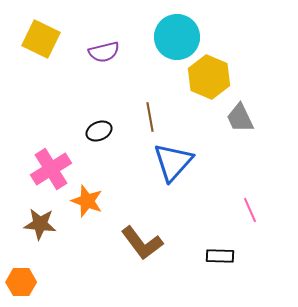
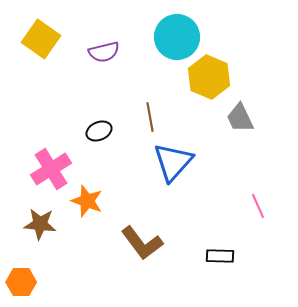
yellow square: rotated 9 degrees clockwise
pink line: moved 8 px right, 4 px up
